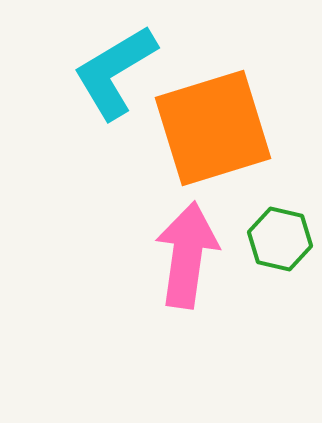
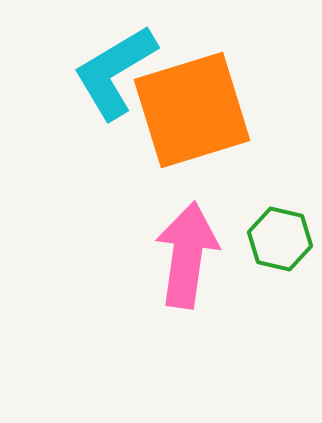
orange square: moved 21 px left, 18 px up
